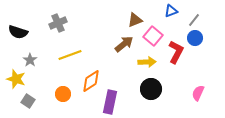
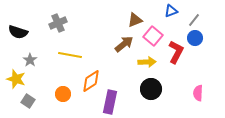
yellow line: rotated 30 degrees clockwise
pink semicircle: rotated 21 degrees counterclockwise
